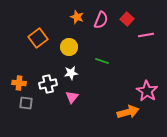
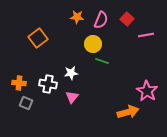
orange star: rotated 16 degrees counterclockwise
yellow circle: moved 24 px right, 3 px up
white cross: rotated 24 degrees clockwise
gray square: rotated 16 degrees clockwise
